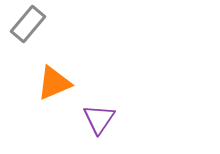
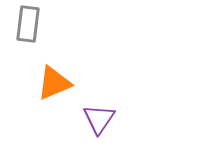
gray rectangle: rotated 33 degrees counterclockwise
